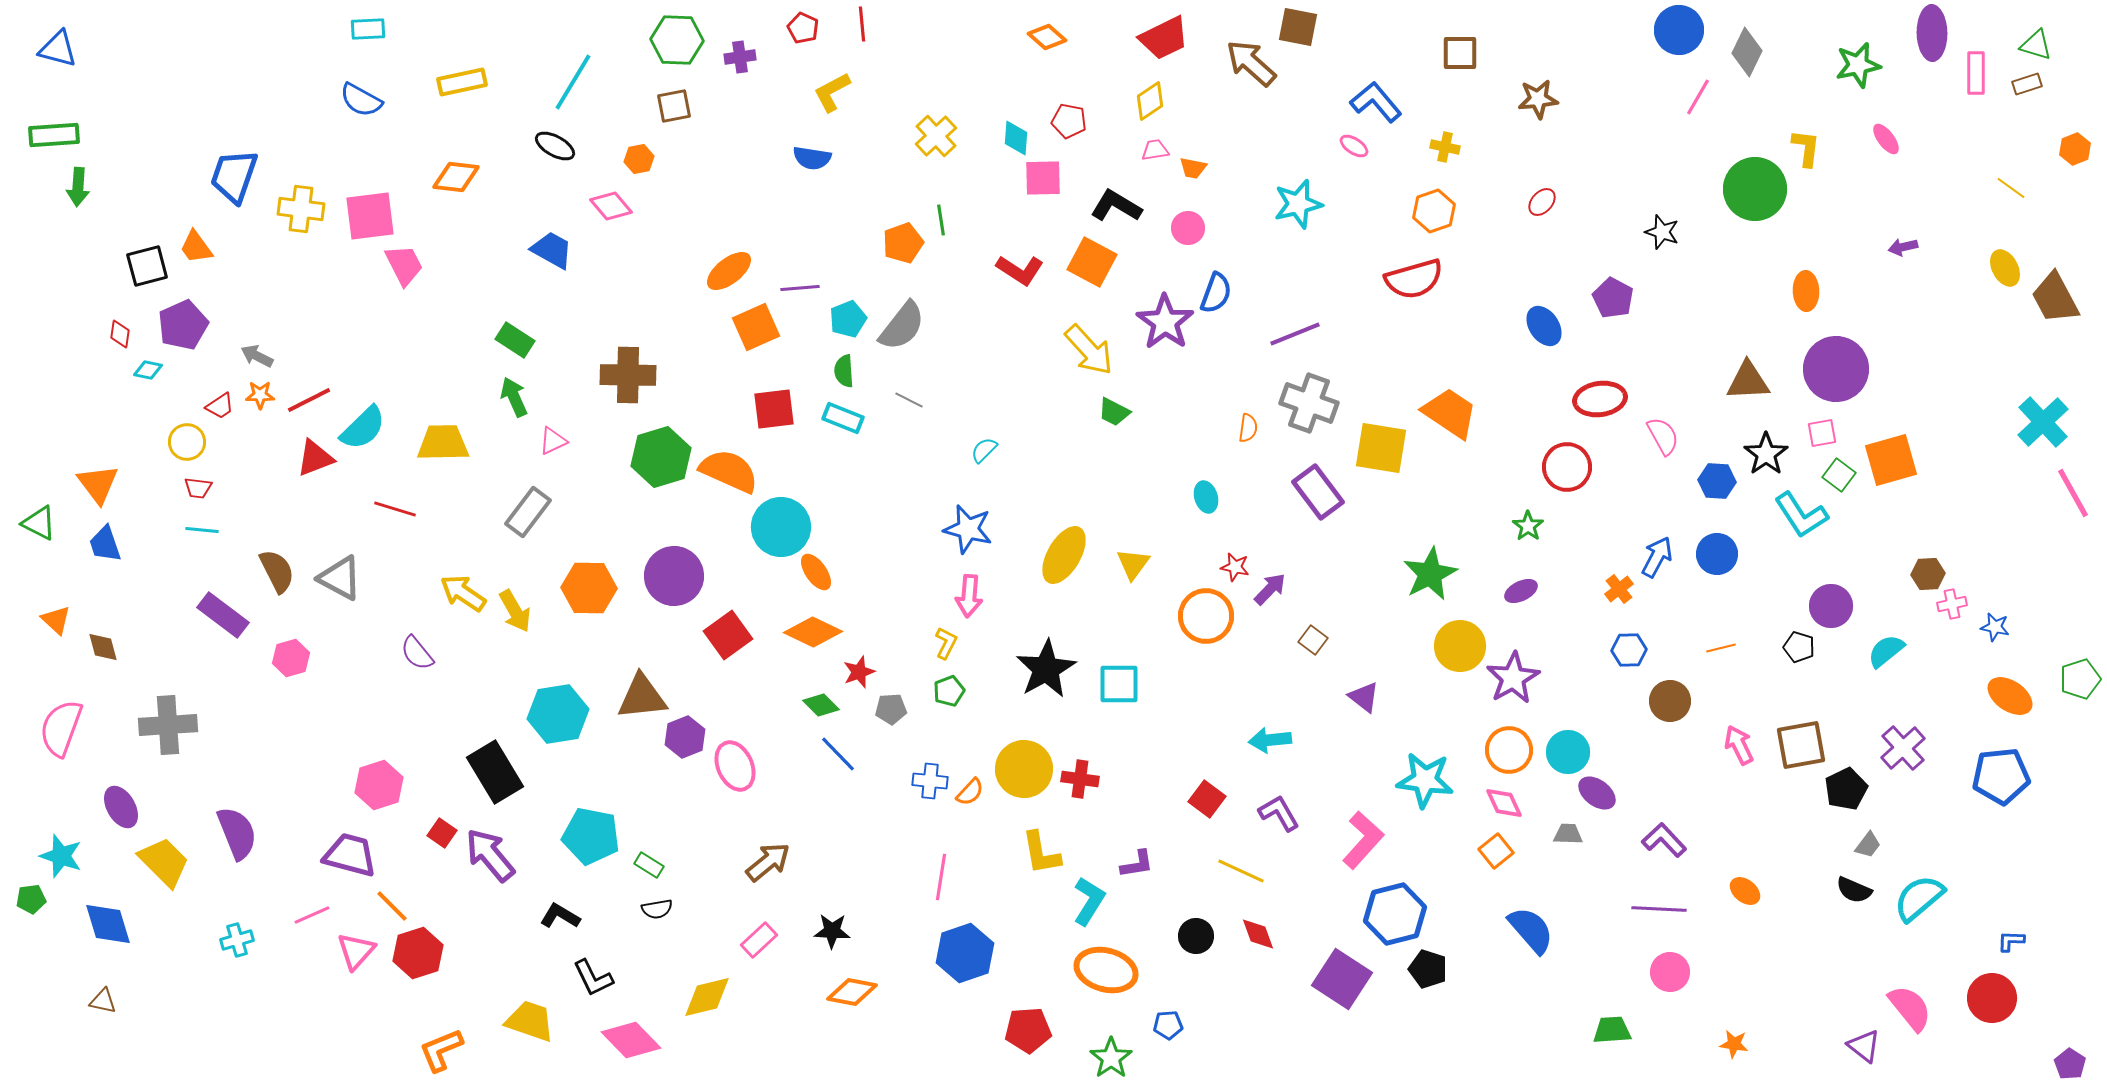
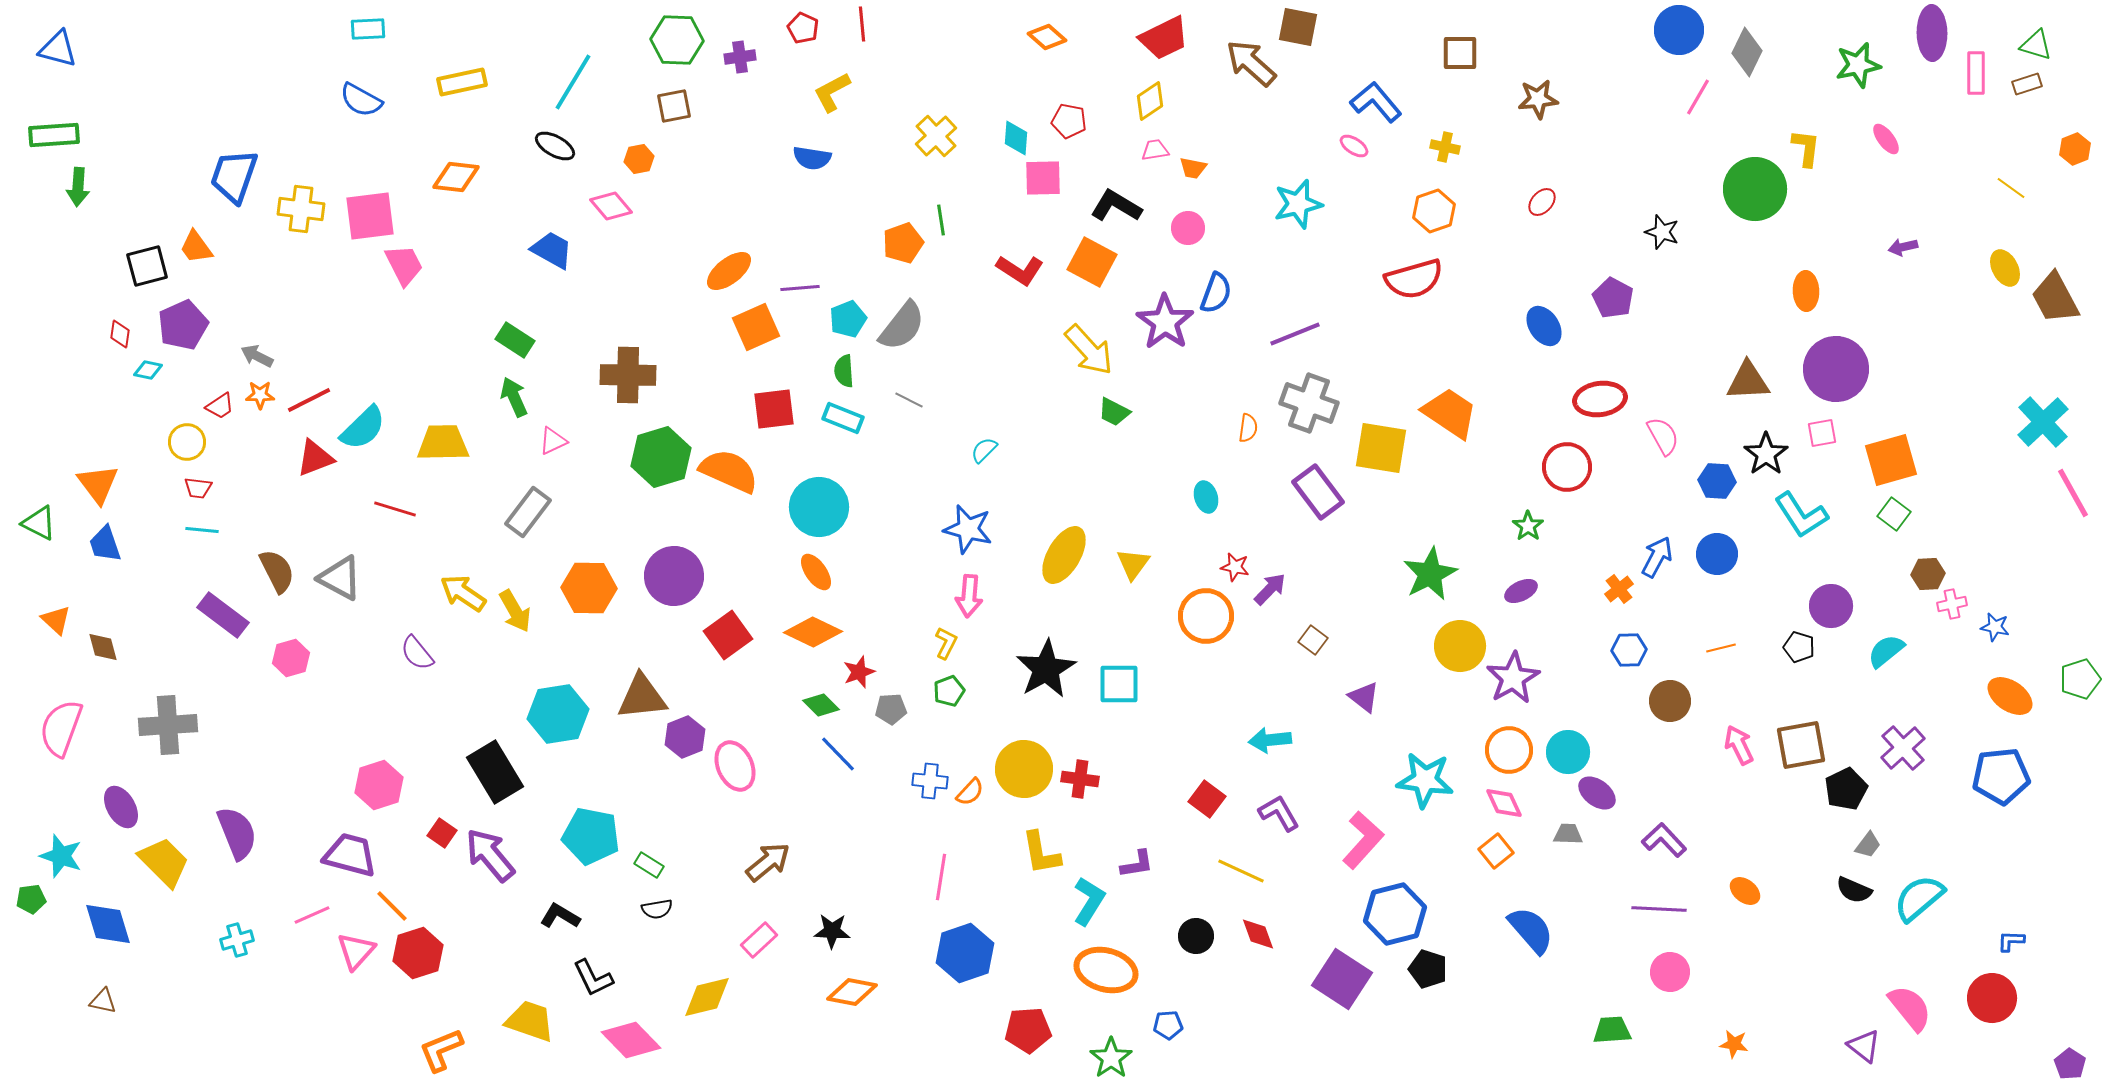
green square at (1839, 475): moved 55 px right, 39 px down
cyan circle at (781, 527): moved 38 px right, 20 px up
